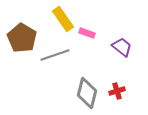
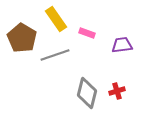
yellow rectangle: moved 7 px left
purple trapezoid: moved 2 px up; rotated 45 degrees counterclockwise
